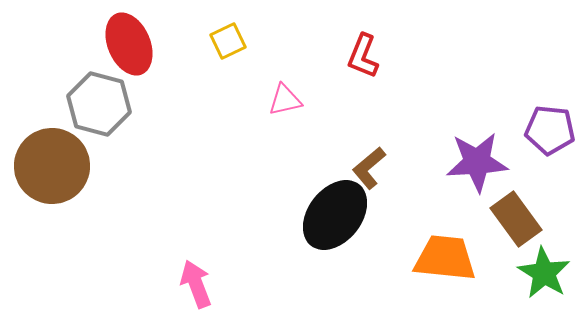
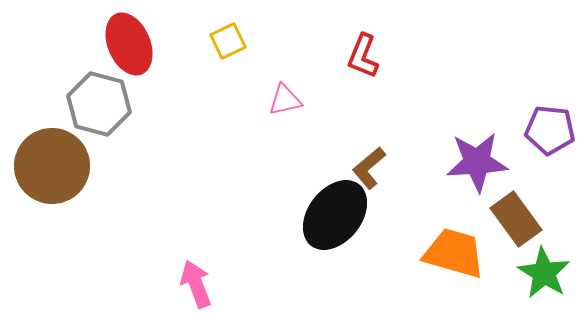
orange trapezoid: moved 9 px right, 5 px up; rotated 10 degrees clockwise
